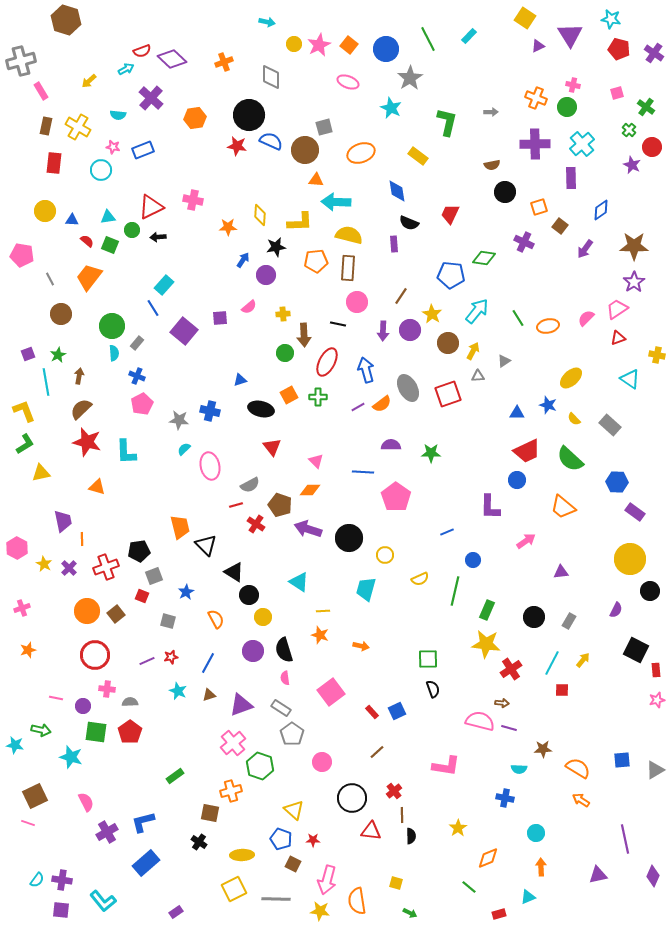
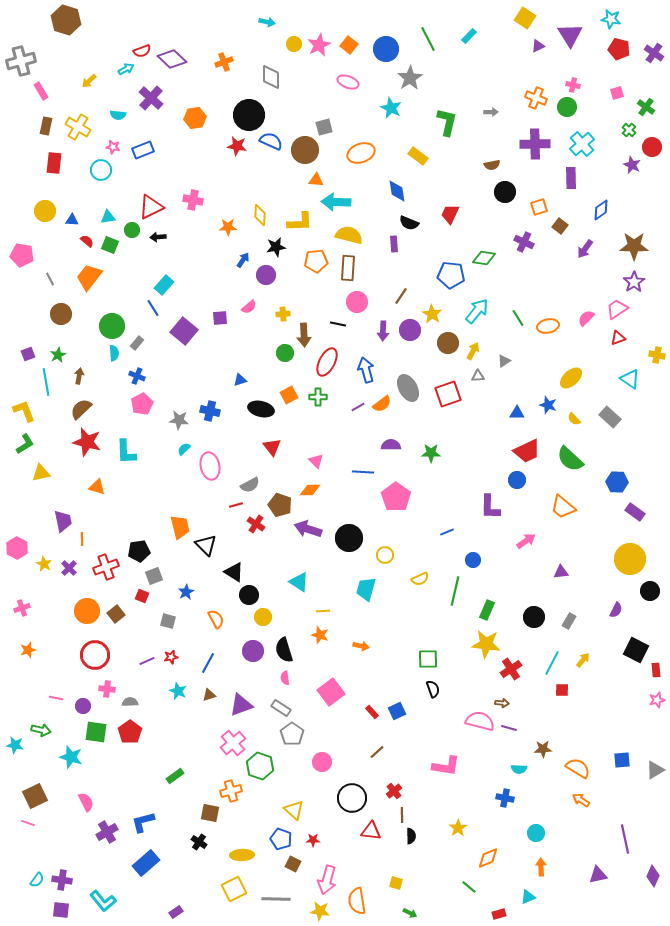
gray rectangle at (610, 425): moved 8 px up
